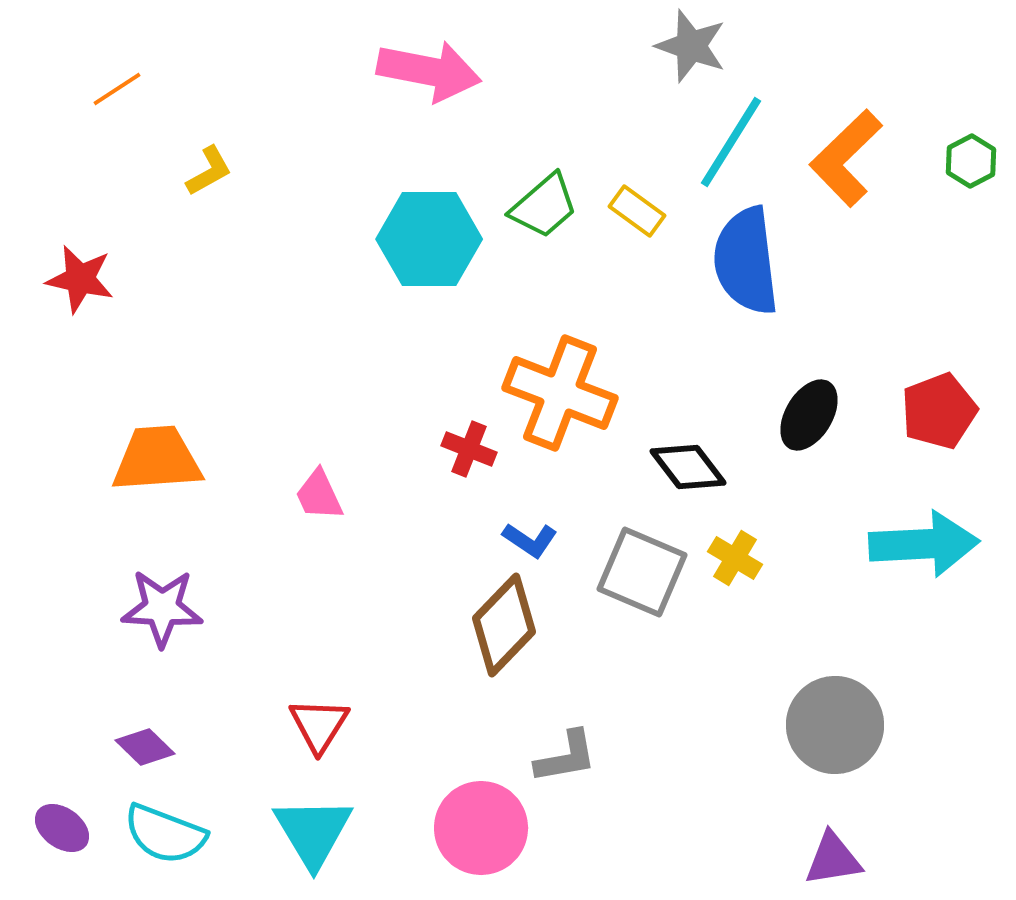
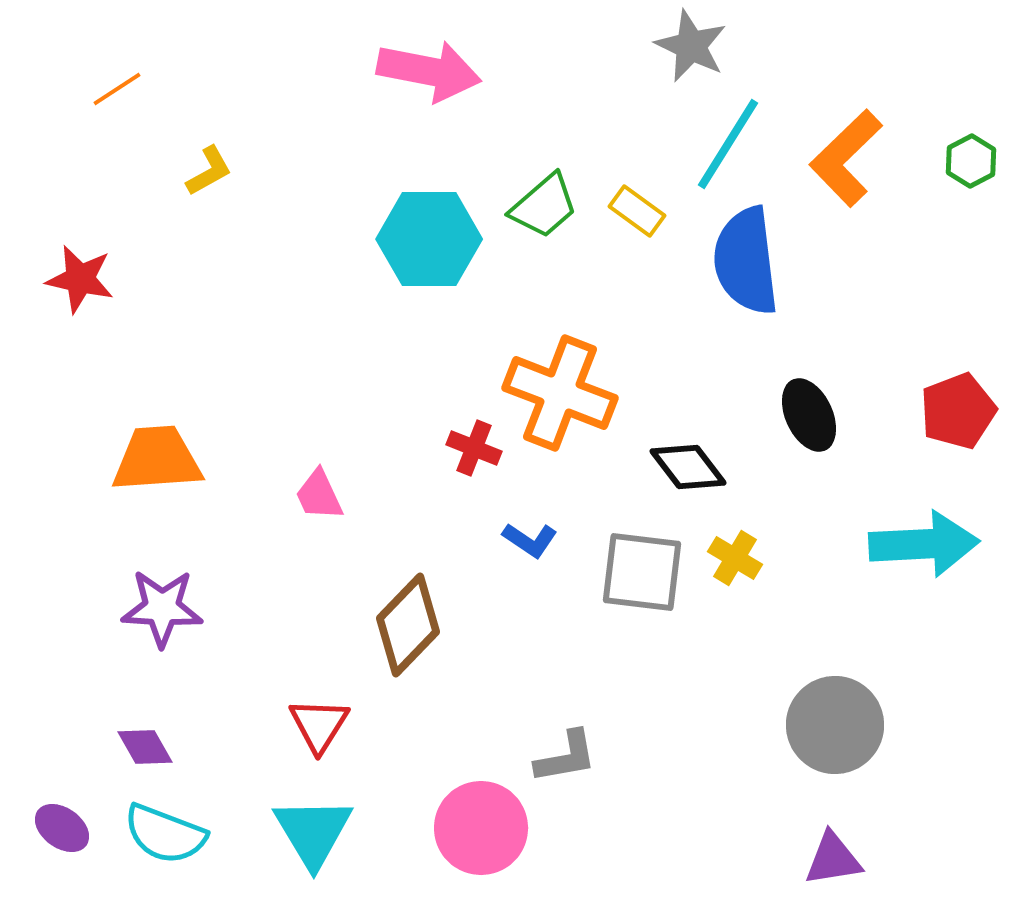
gray star: rotated 6 degrees clockwise
cyan line: moved 3 px left, 2 px down
red pentagon: moved 19 px right
black ellipse: rotated 56 degrees counterclockwise
red cross: moved 5 px right, 1 px up
gray square: rotated 16 degrees counterclockwise
brown diamond: moved 96 px left
purple diamond: rotated 16 degrees clockwise
